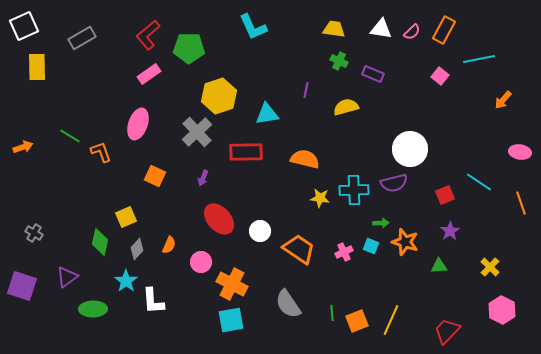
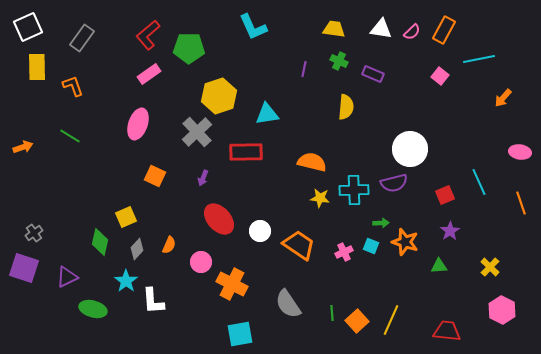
white square at (24, 26): moved 4 px right, 1 px down
gray rectangle at (82, 38): rotated 24 degrees counterclockwise
purple line at (306, 90): moved 2 px left, 21 px up
orange arrow at (503, 100): moved 2 px up
yellow semicircle at (346, 107): rotated 110 degrees clockwise
orange L-shape at (101, 152): moved 28 px left, 66 px up
orange semicircle at (305, 159): moved 7 px right, 3 px down
cyan line at (479, 182): rotated 32 degrees clockwise
gray cross at (34, 233): rotated 24 degrees clockwise
orange trapezoid at (299, 249): moved 4 px up
purple triangle at (67, 277): rotated 10 degrees clockwise
purple square at (22, 286): moved 2 px right, 18 px up
green ellipse at (93, 309): rotated 16 degrees clockwise
cyan square at (231, 320): moved 9 px right, 14 px down
orange square at (357, 321): rotated 20 degrees counterclockwise
red trapezoid at (447, 331): rotated 52 degrees clockwise
